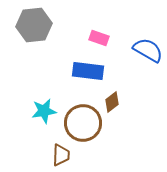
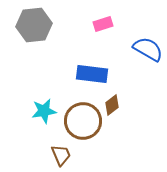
pink rectangle: moved 4 px right, 14 px up; rotated 36 degrees counterclockwise
blue semicircle: moved 1 px up
blue rectangle: moved 4 px right, 3 px down
brown diamond: moved 3 px down
brown circle: moved 2 px up
brown trapezoid: rotated 25 degrees counterclockwise
